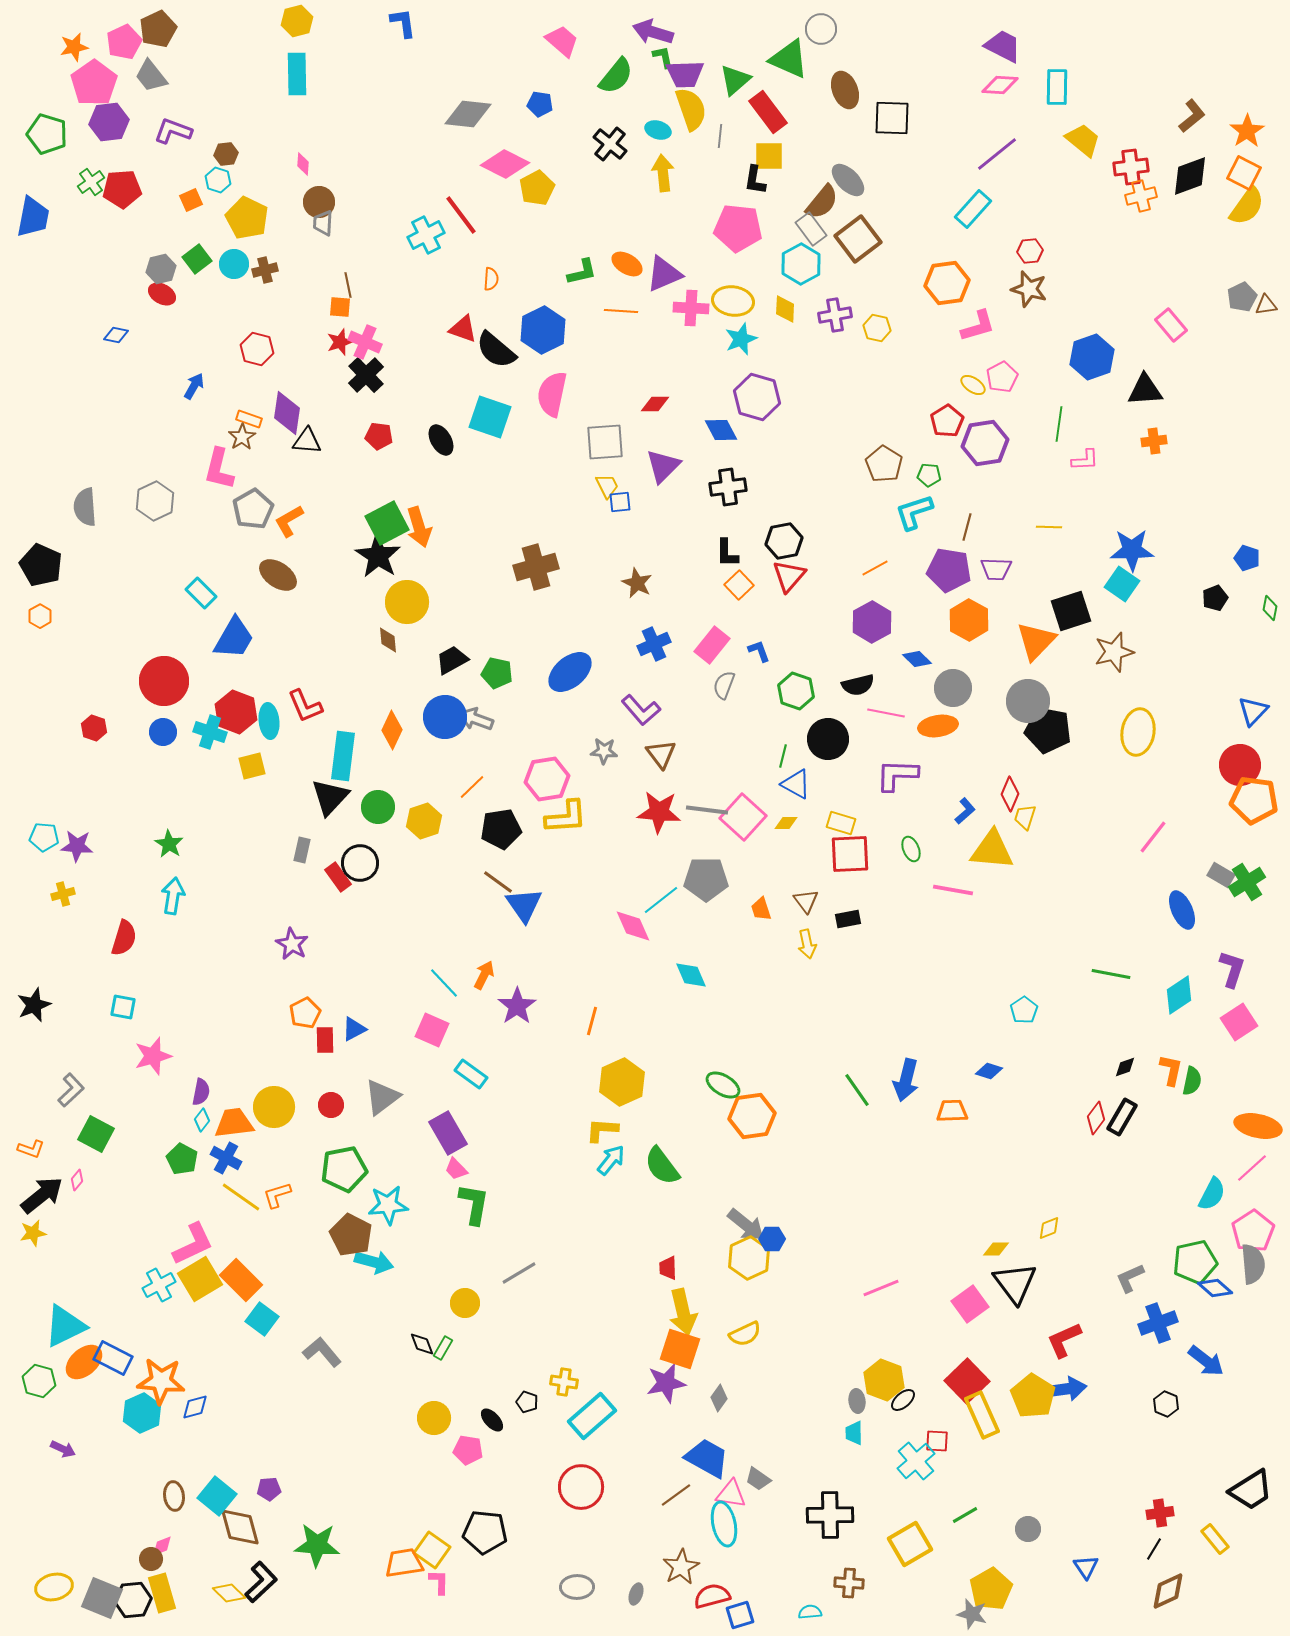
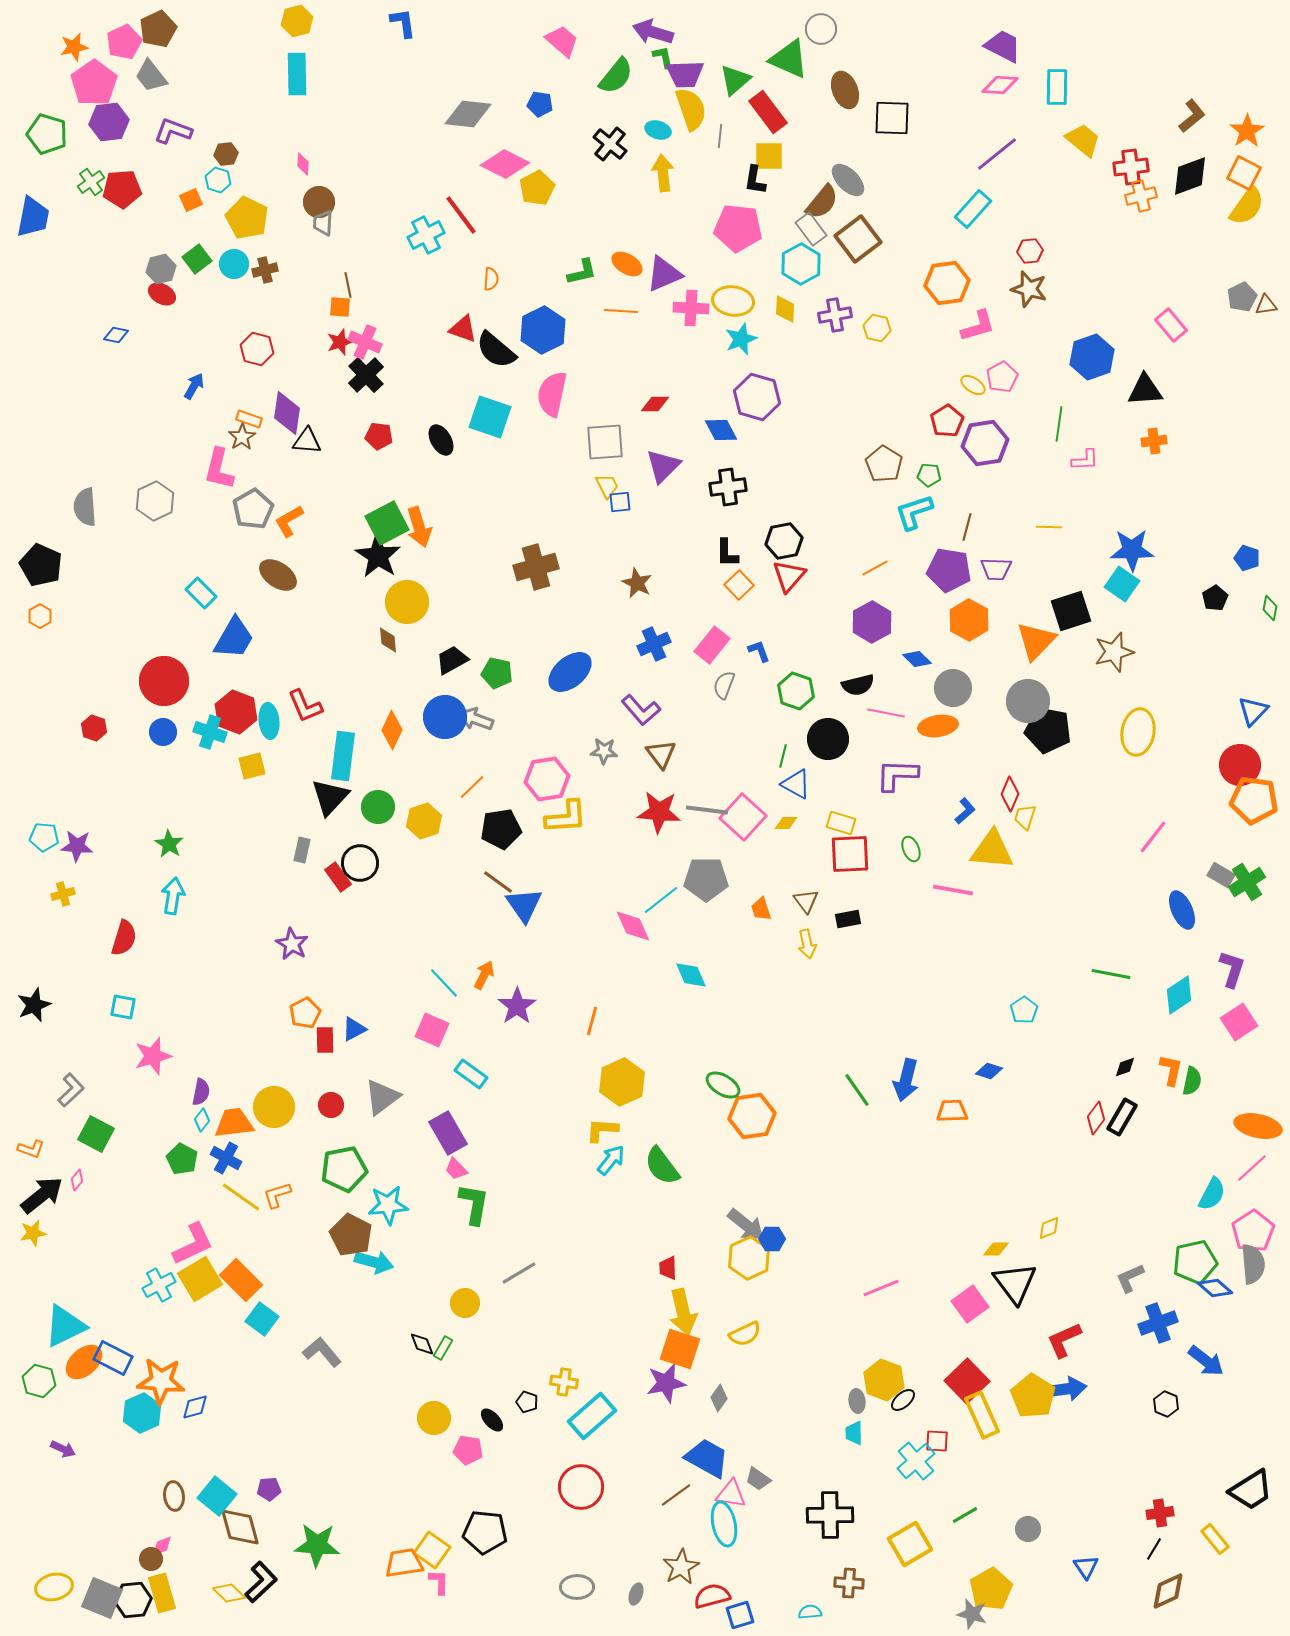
black pentagon at (1215, 598): rotated 10 degrees counterclockwise
